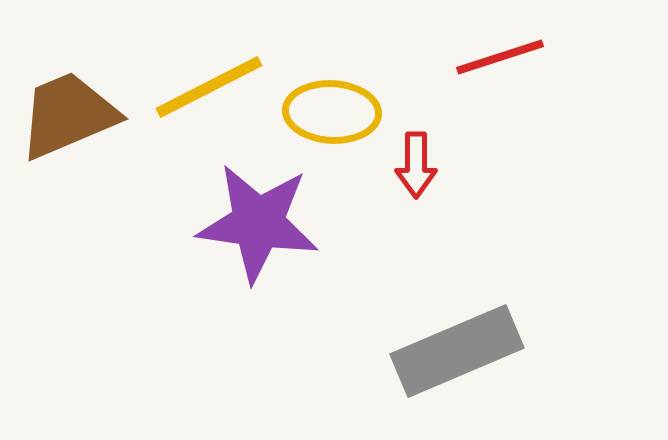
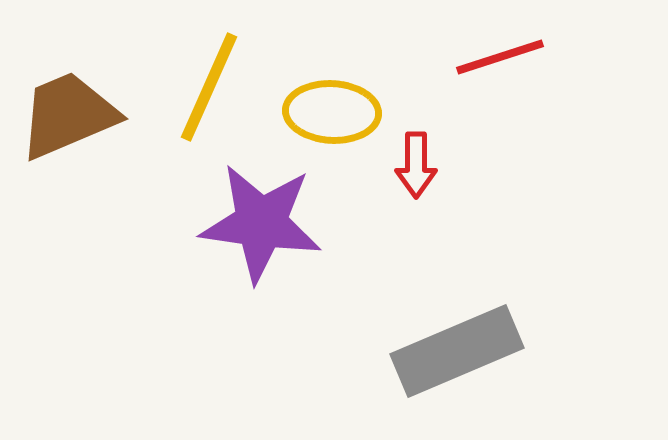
yellow line: rotated 39 degrees counterclockwise
purple star: moved 3 px right
